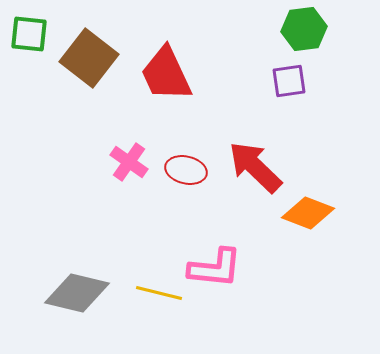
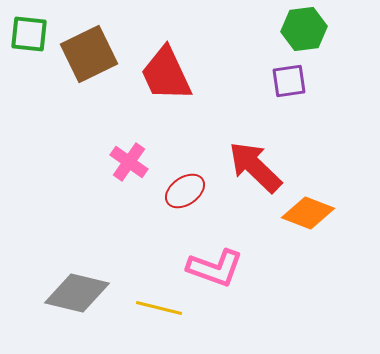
brown square: moved 4 px up; rotated 26 degrees clockwise
red ellipse: moved 1 px left, 21 px down; rotated 48 degrees counterclockwise
pink L-shape: rotated 14 degrees clockwise
yellow line: moved 15 px down
